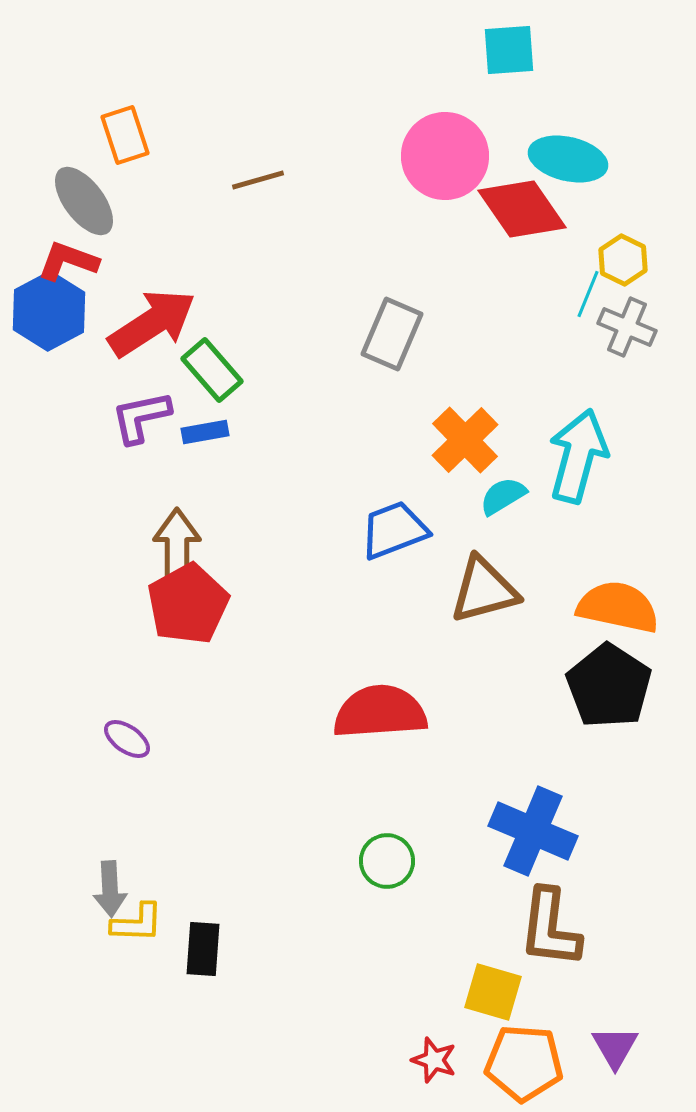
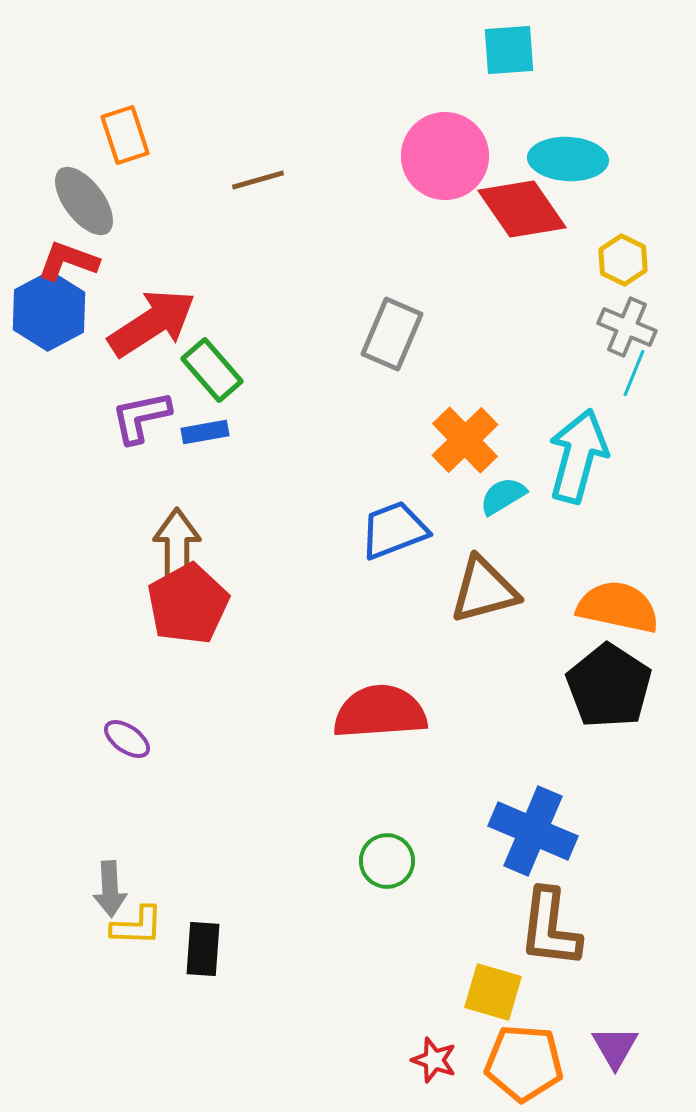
cyan ellipse: rotated 10 degrees counterclockwise
cyan line: moved 46 px right, 79 px down
yellow L-shape: moved 3 px down
